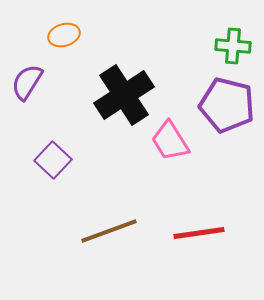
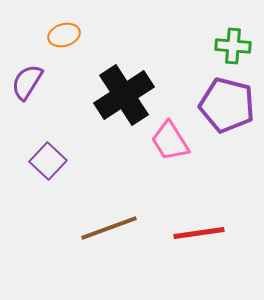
purple square: moved 5 px left, 1 px down
brown line: moved 3 px up
